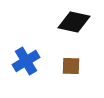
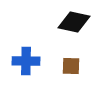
blue cross: rotated 32 degrees clockwise
